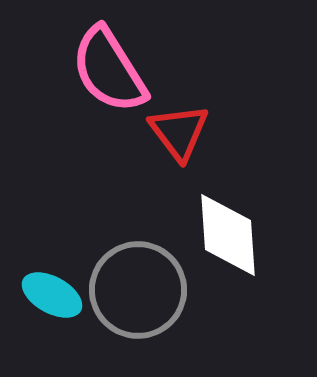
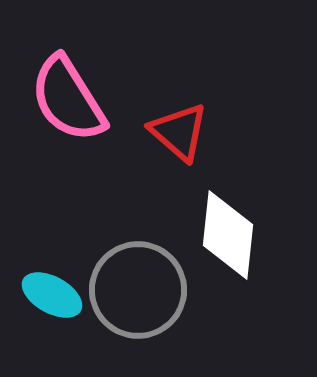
pink semicircle: moved 41 px left, 29 px down
red triangle: rotated 12 degrees counterclockwise
white diamond: rotated 10 degrees clockwise
